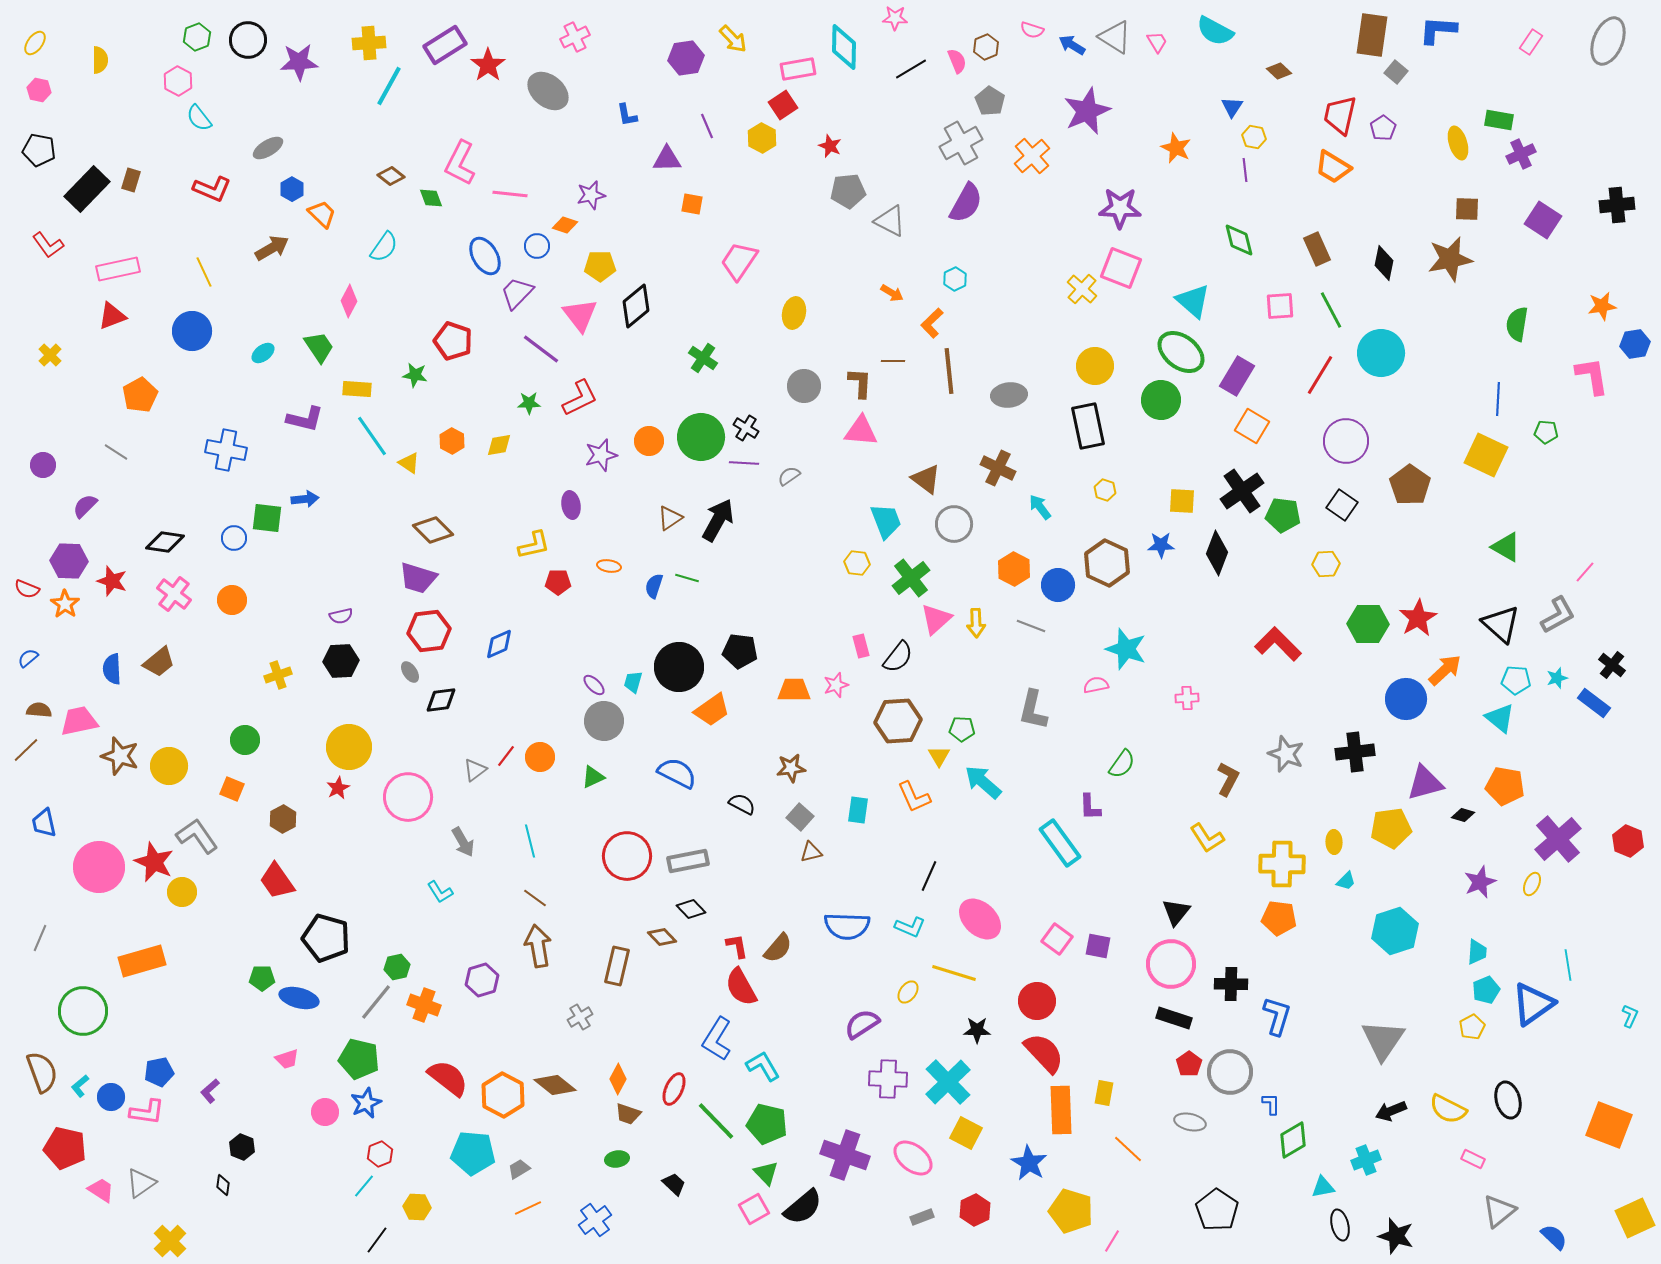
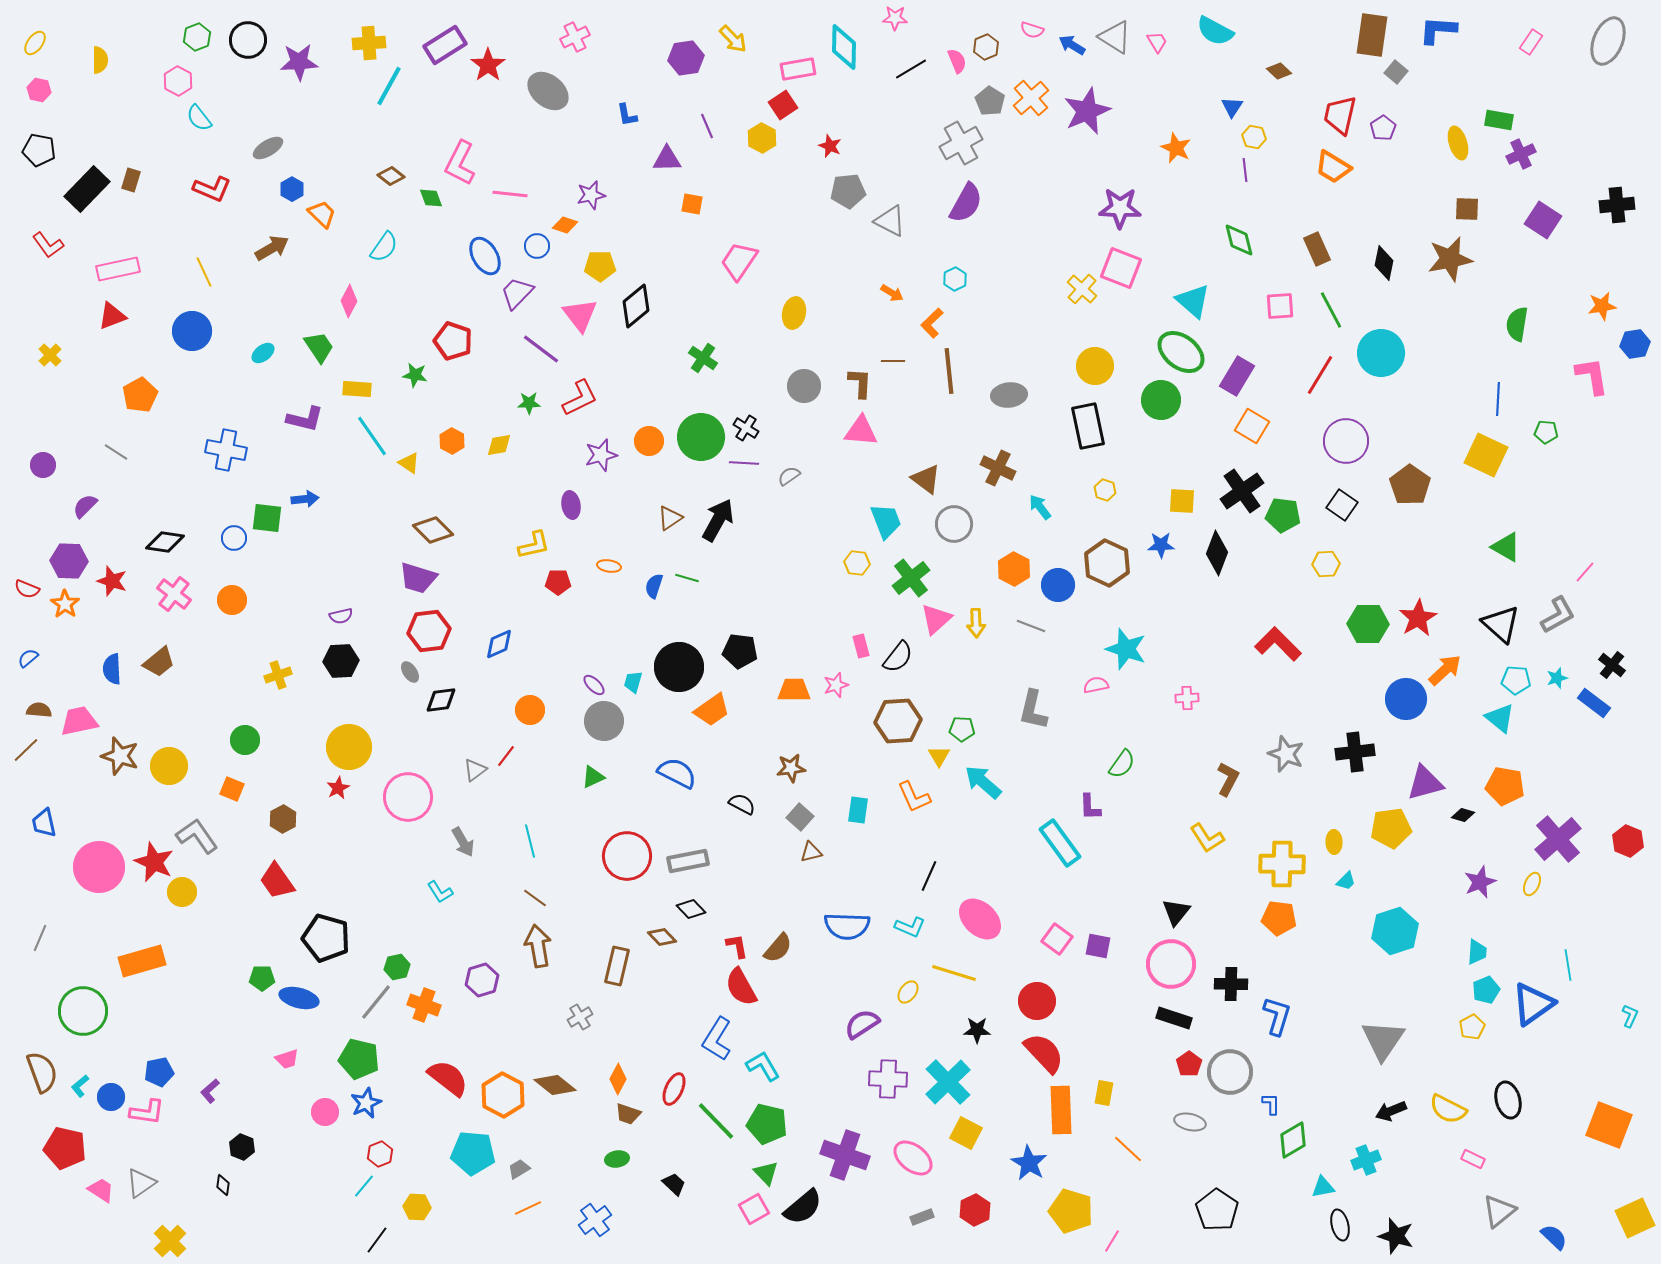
orange cross at (1032, 156): moved 1 px left, 58 px up
orange circle at (540, 757): moved 10 px left, 47 px up
